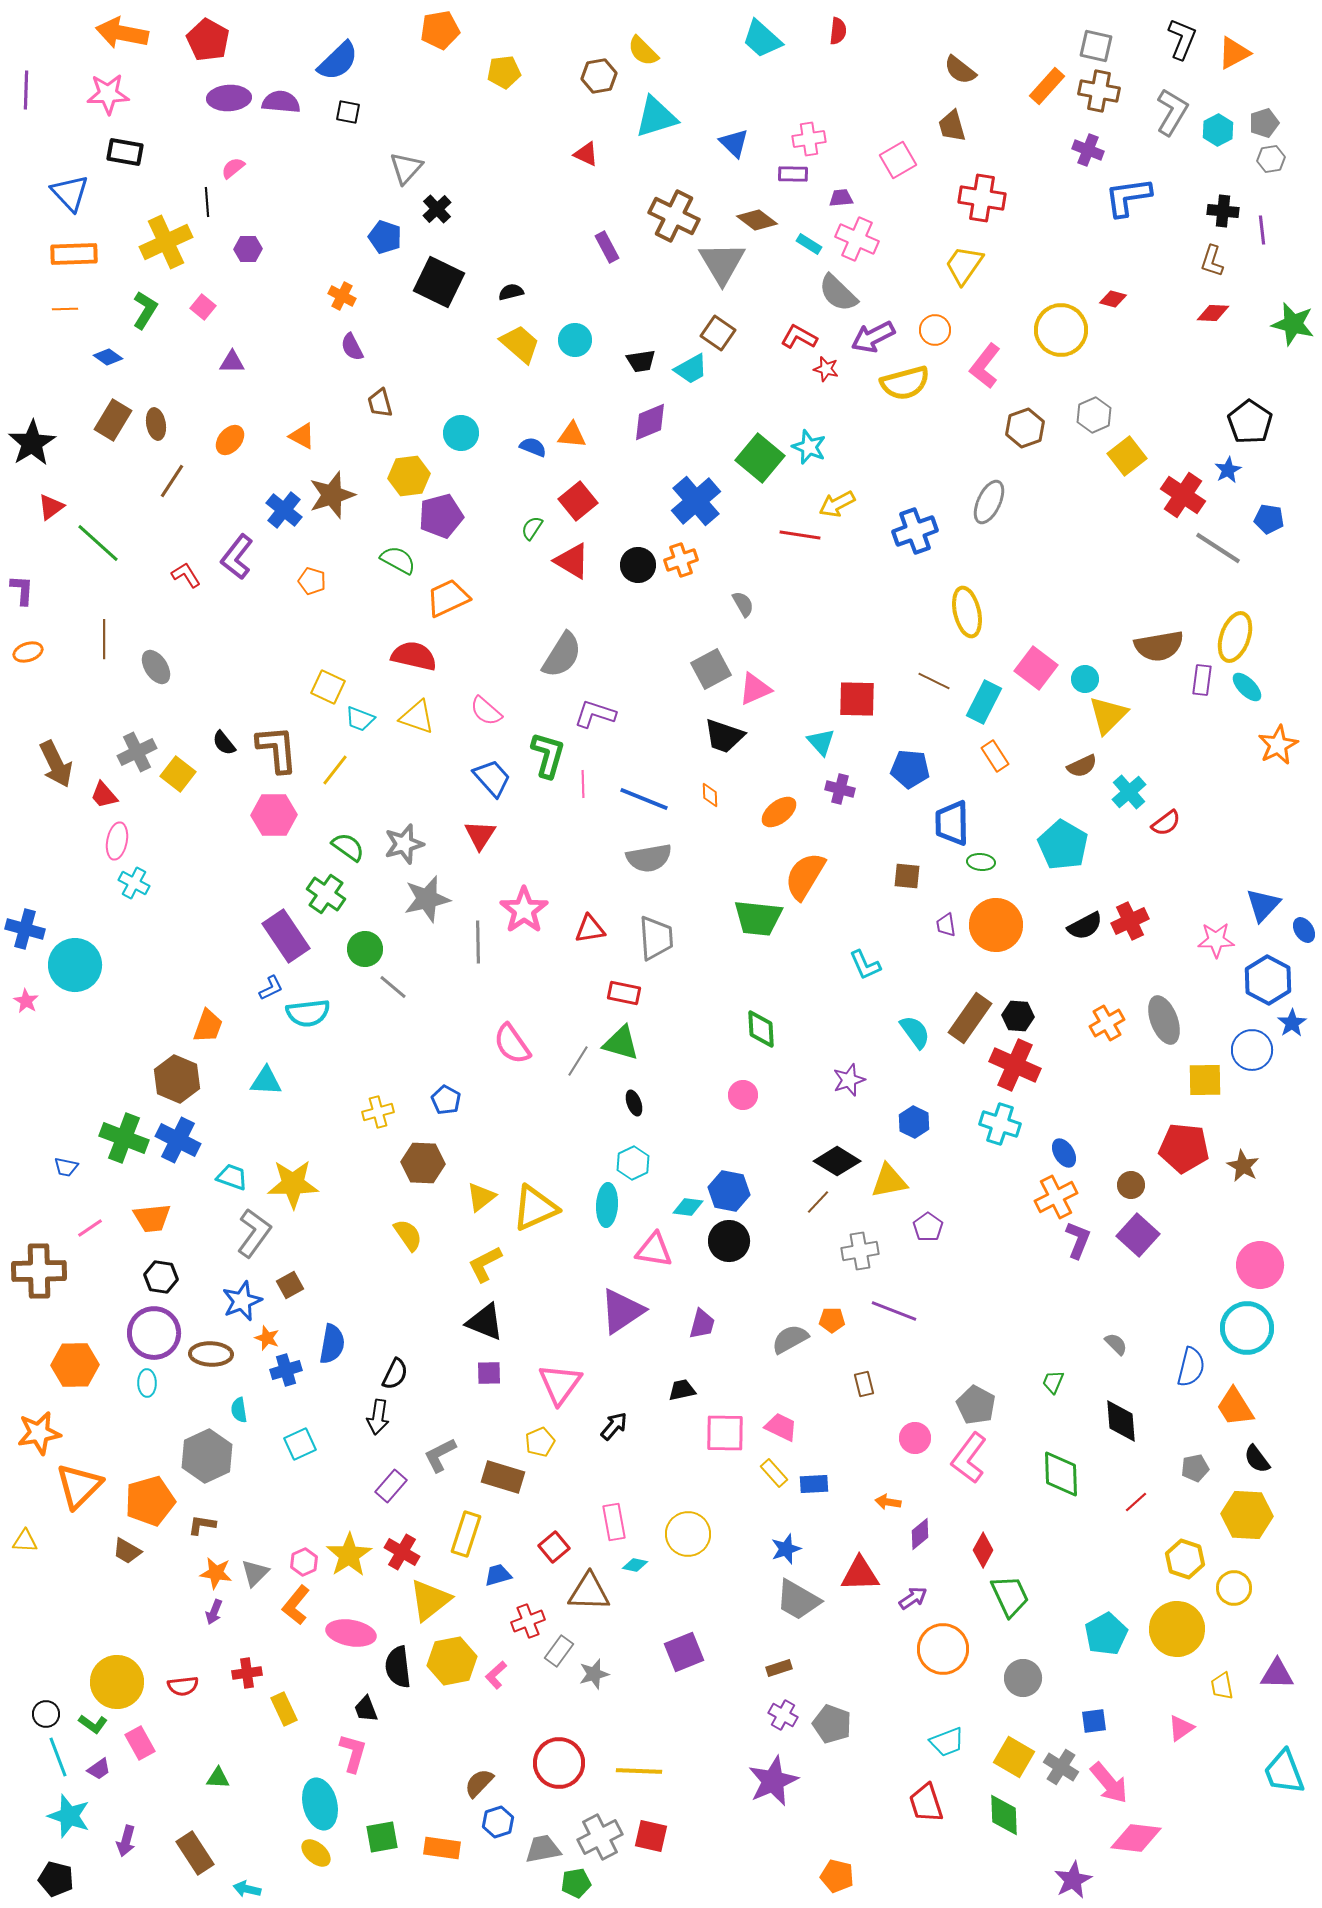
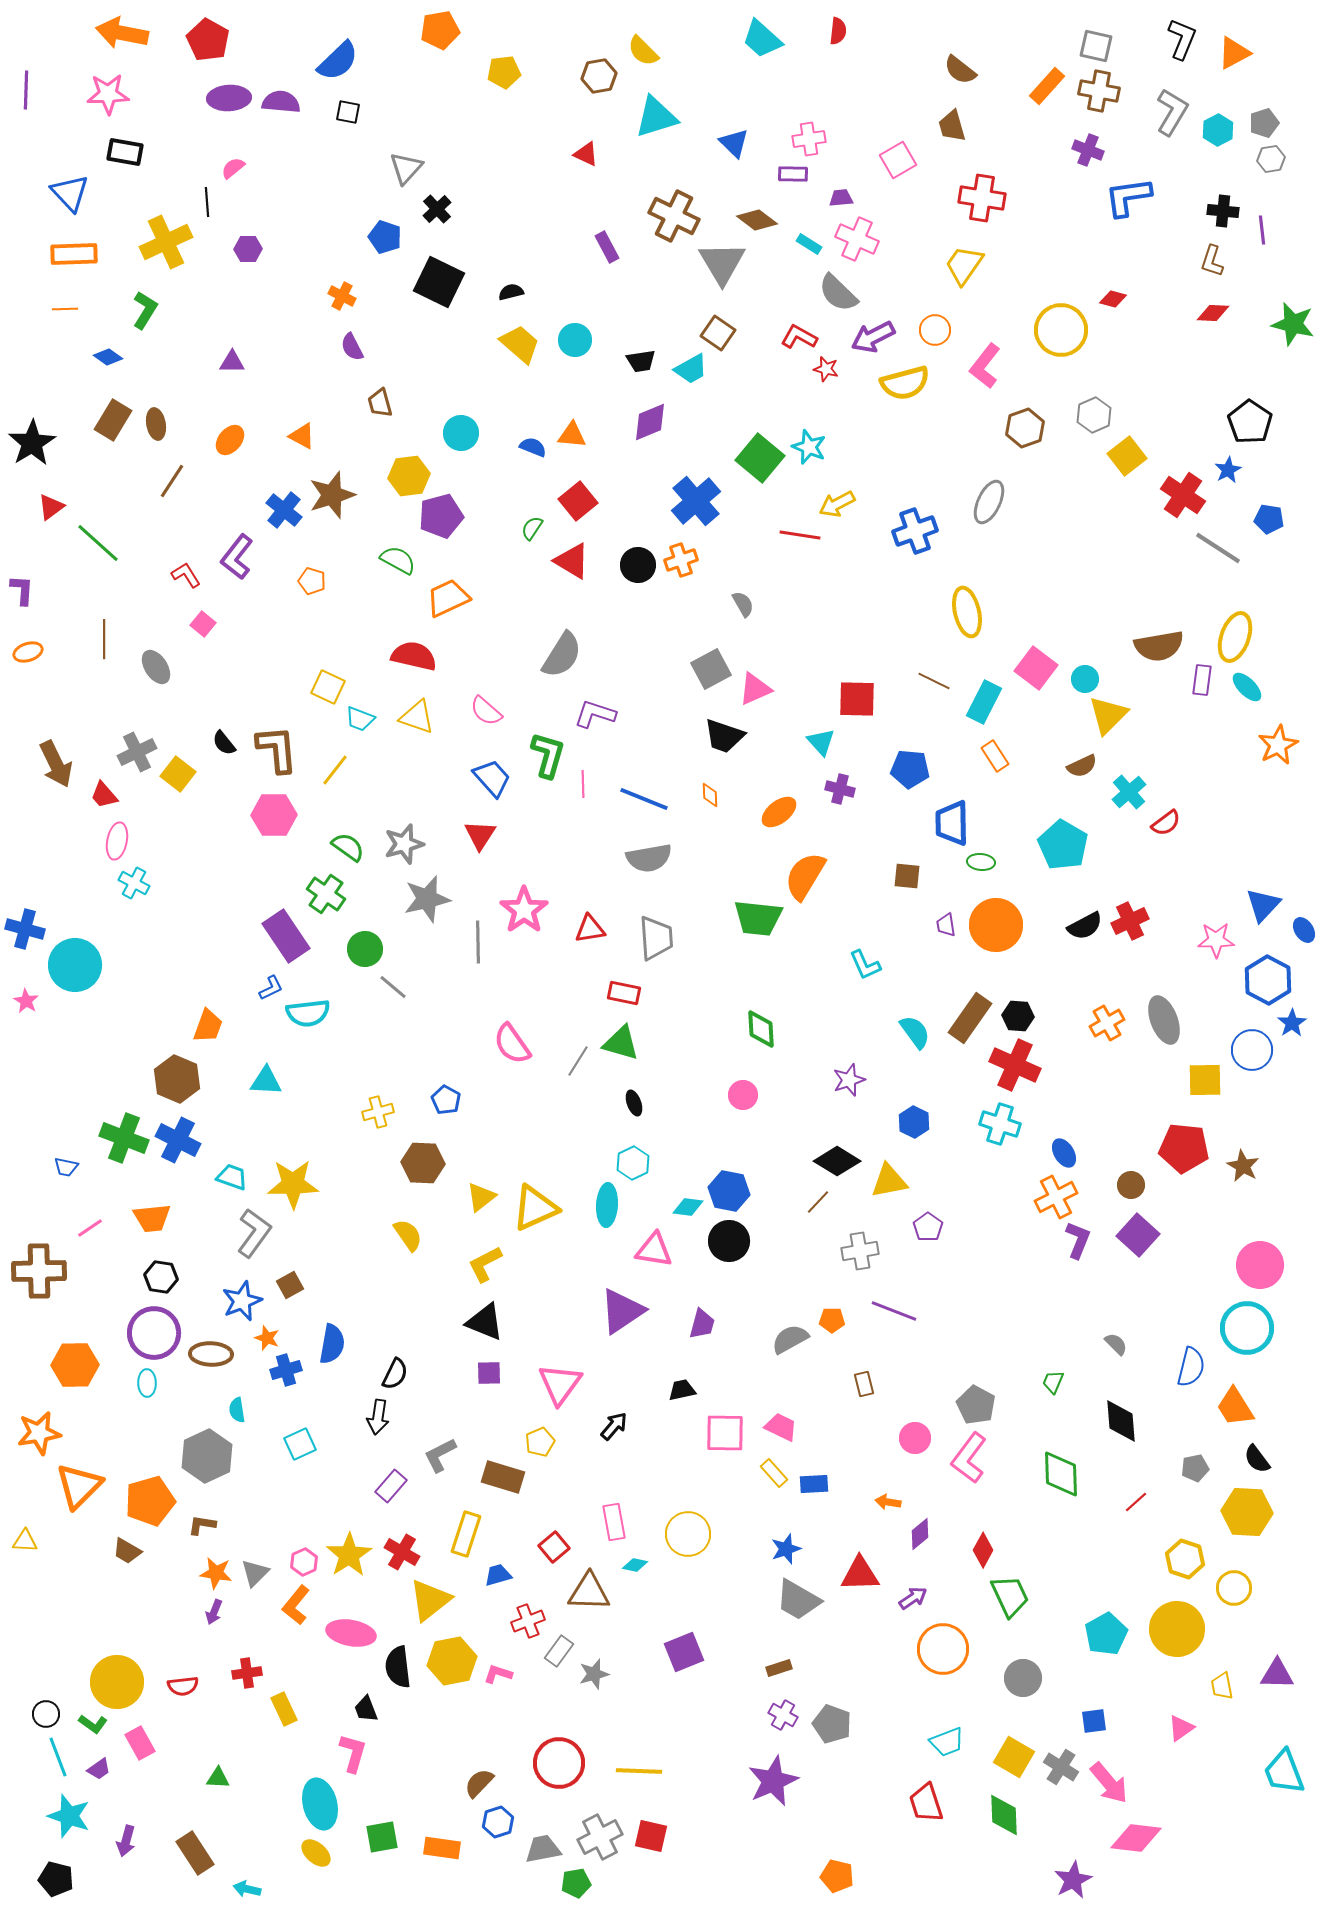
pink square at (203, 307): moved 317 px down
cyan semicircle at (239, 1410): moved 2 px left
yellow hexagon at (1247, 1515): moved 3 px up
pink L-shape at (496, 1675): moved 2 px right, 1 px up; rotated 60 degrees clockwise
